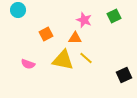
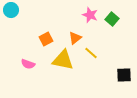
cyan circle: moved 7 px left
green square: moved 2 px left, 3 px down; rotated 24 degrees counterclockwise
pink star: moved 6 px right, 5 px up
orange square: moved 5 px down
orange triangle: rotated 40 degrees counterclockwise
yellow line: moved 5 px right, 5 px up
black square: rotated 21 degrees clockwise
